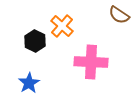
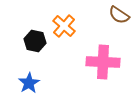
orange cross: moved 2 px right
black hexagon: rotated 15 degrees counterclockwise
pink cross: moved 12 px right
